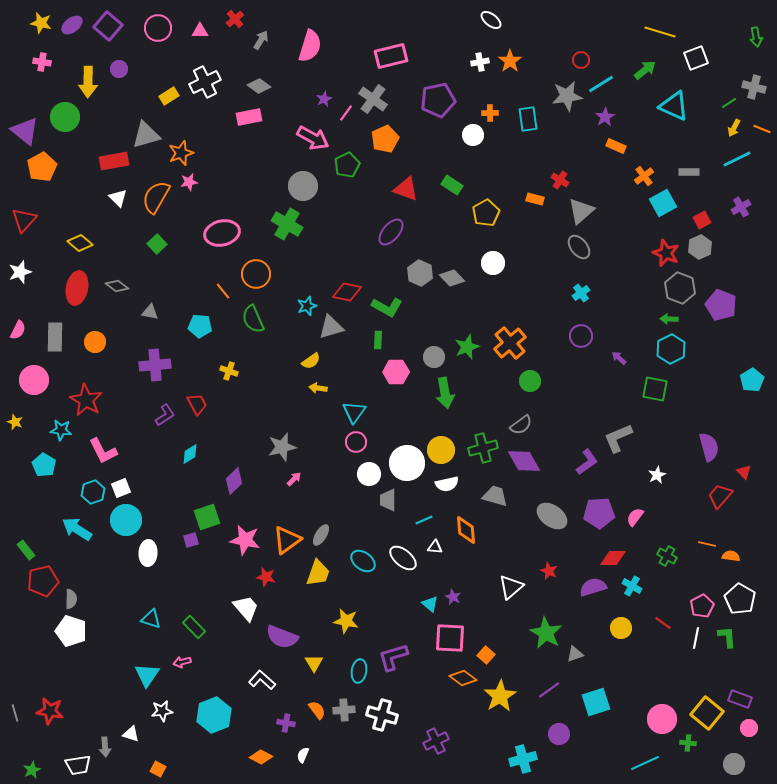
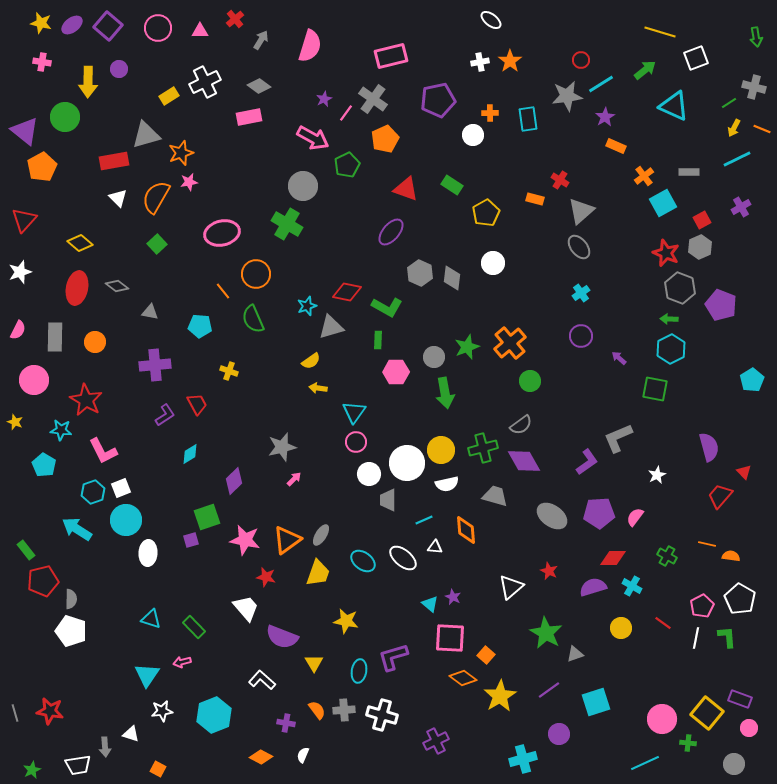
gray diamond at (452, 278): rotated 50 degrees clockwise
